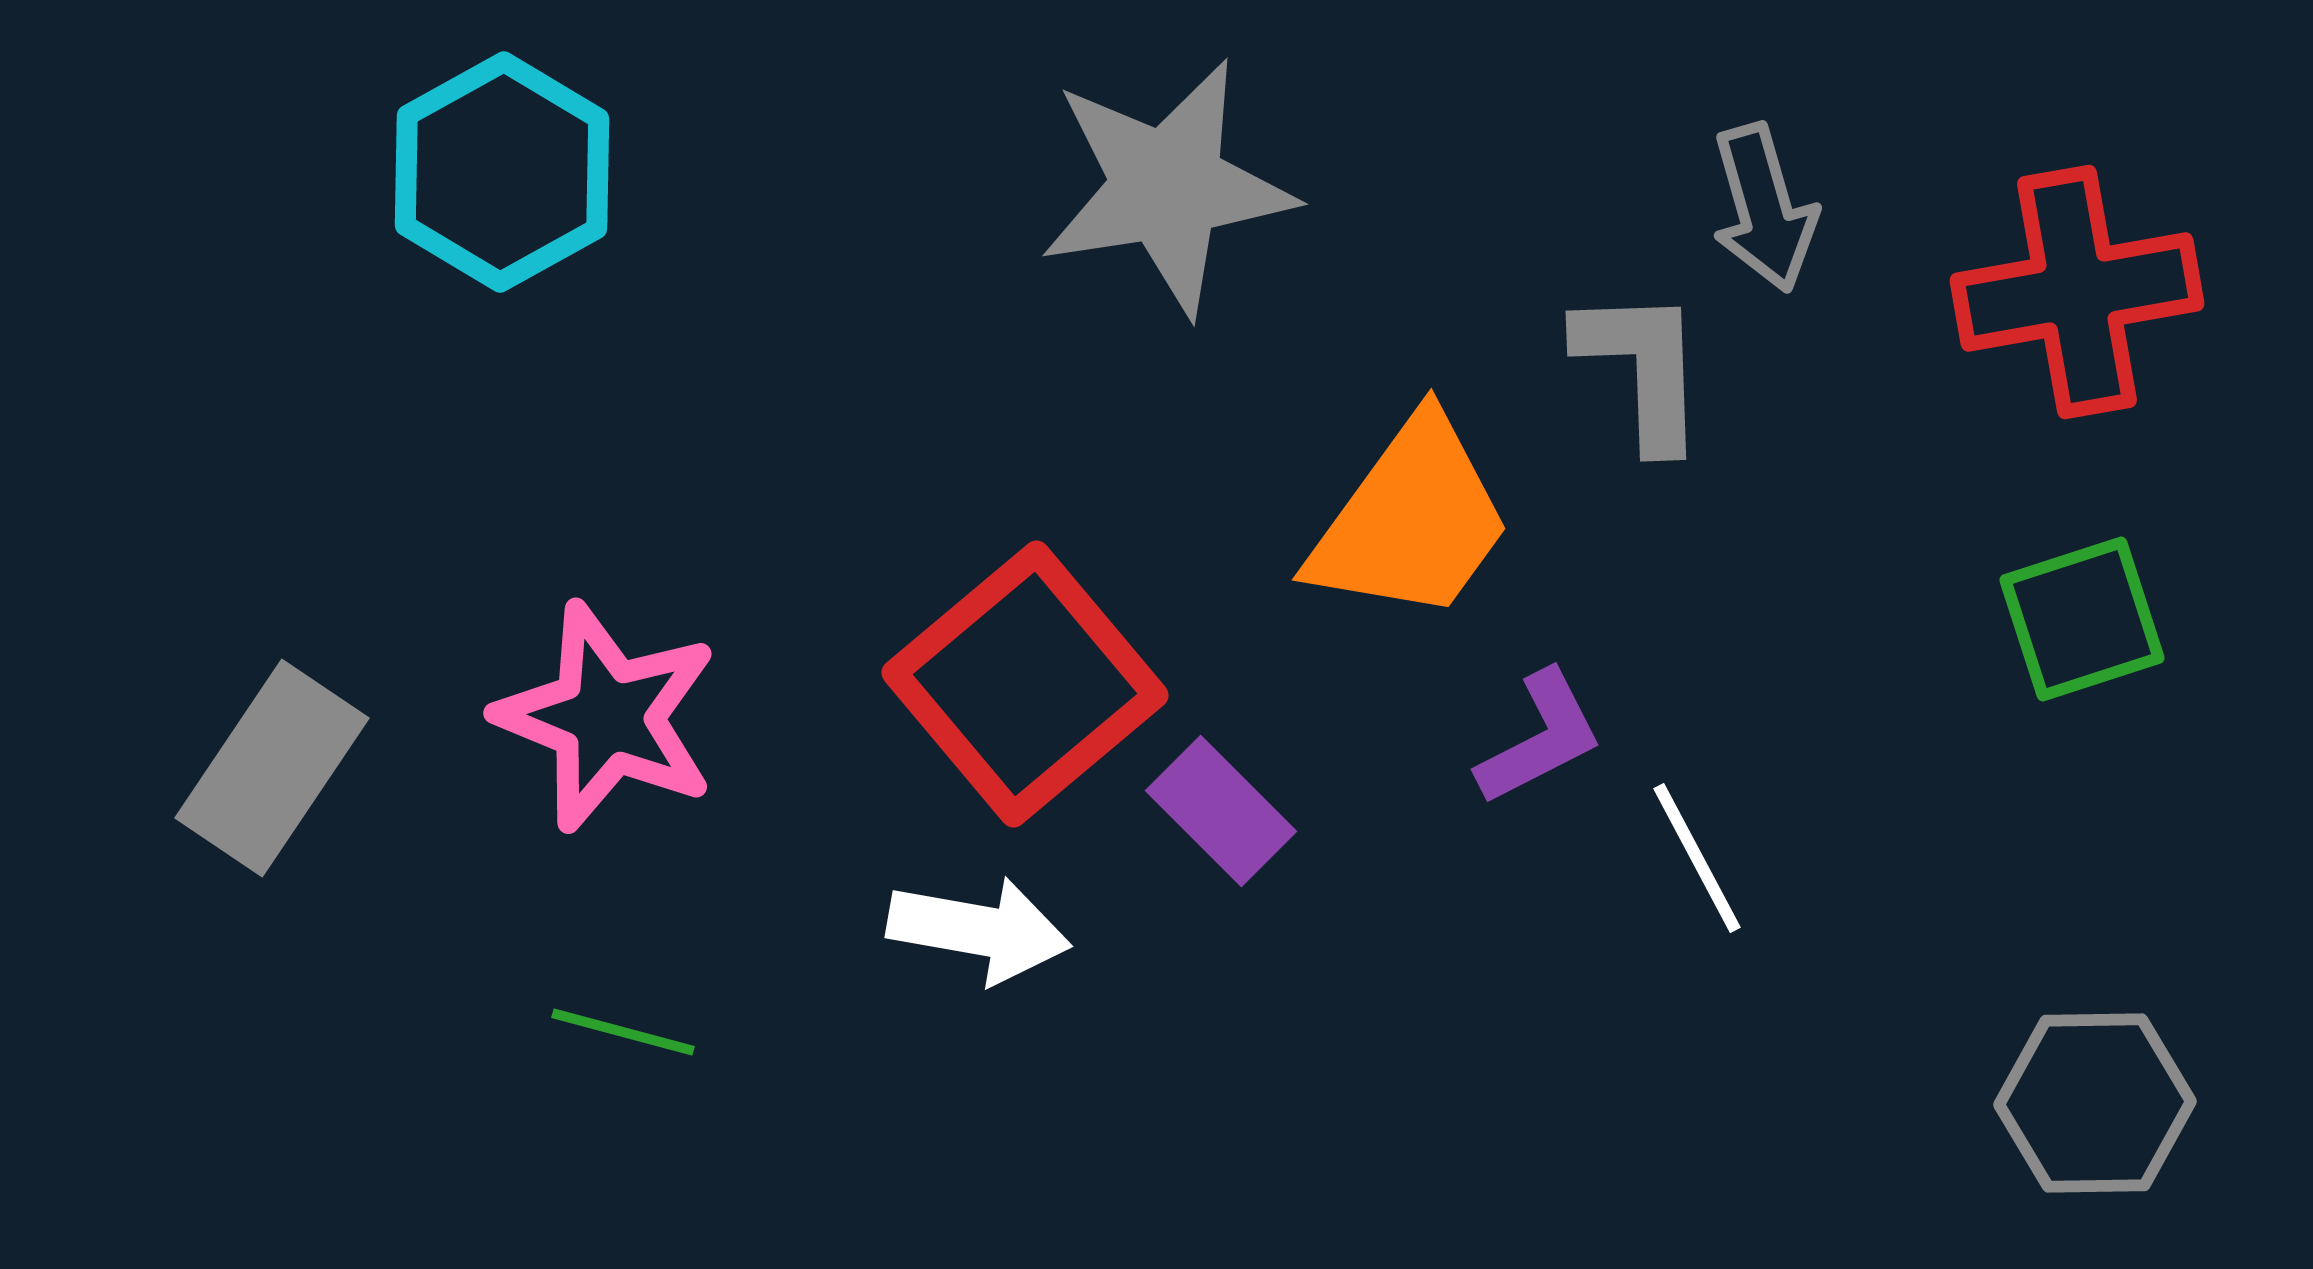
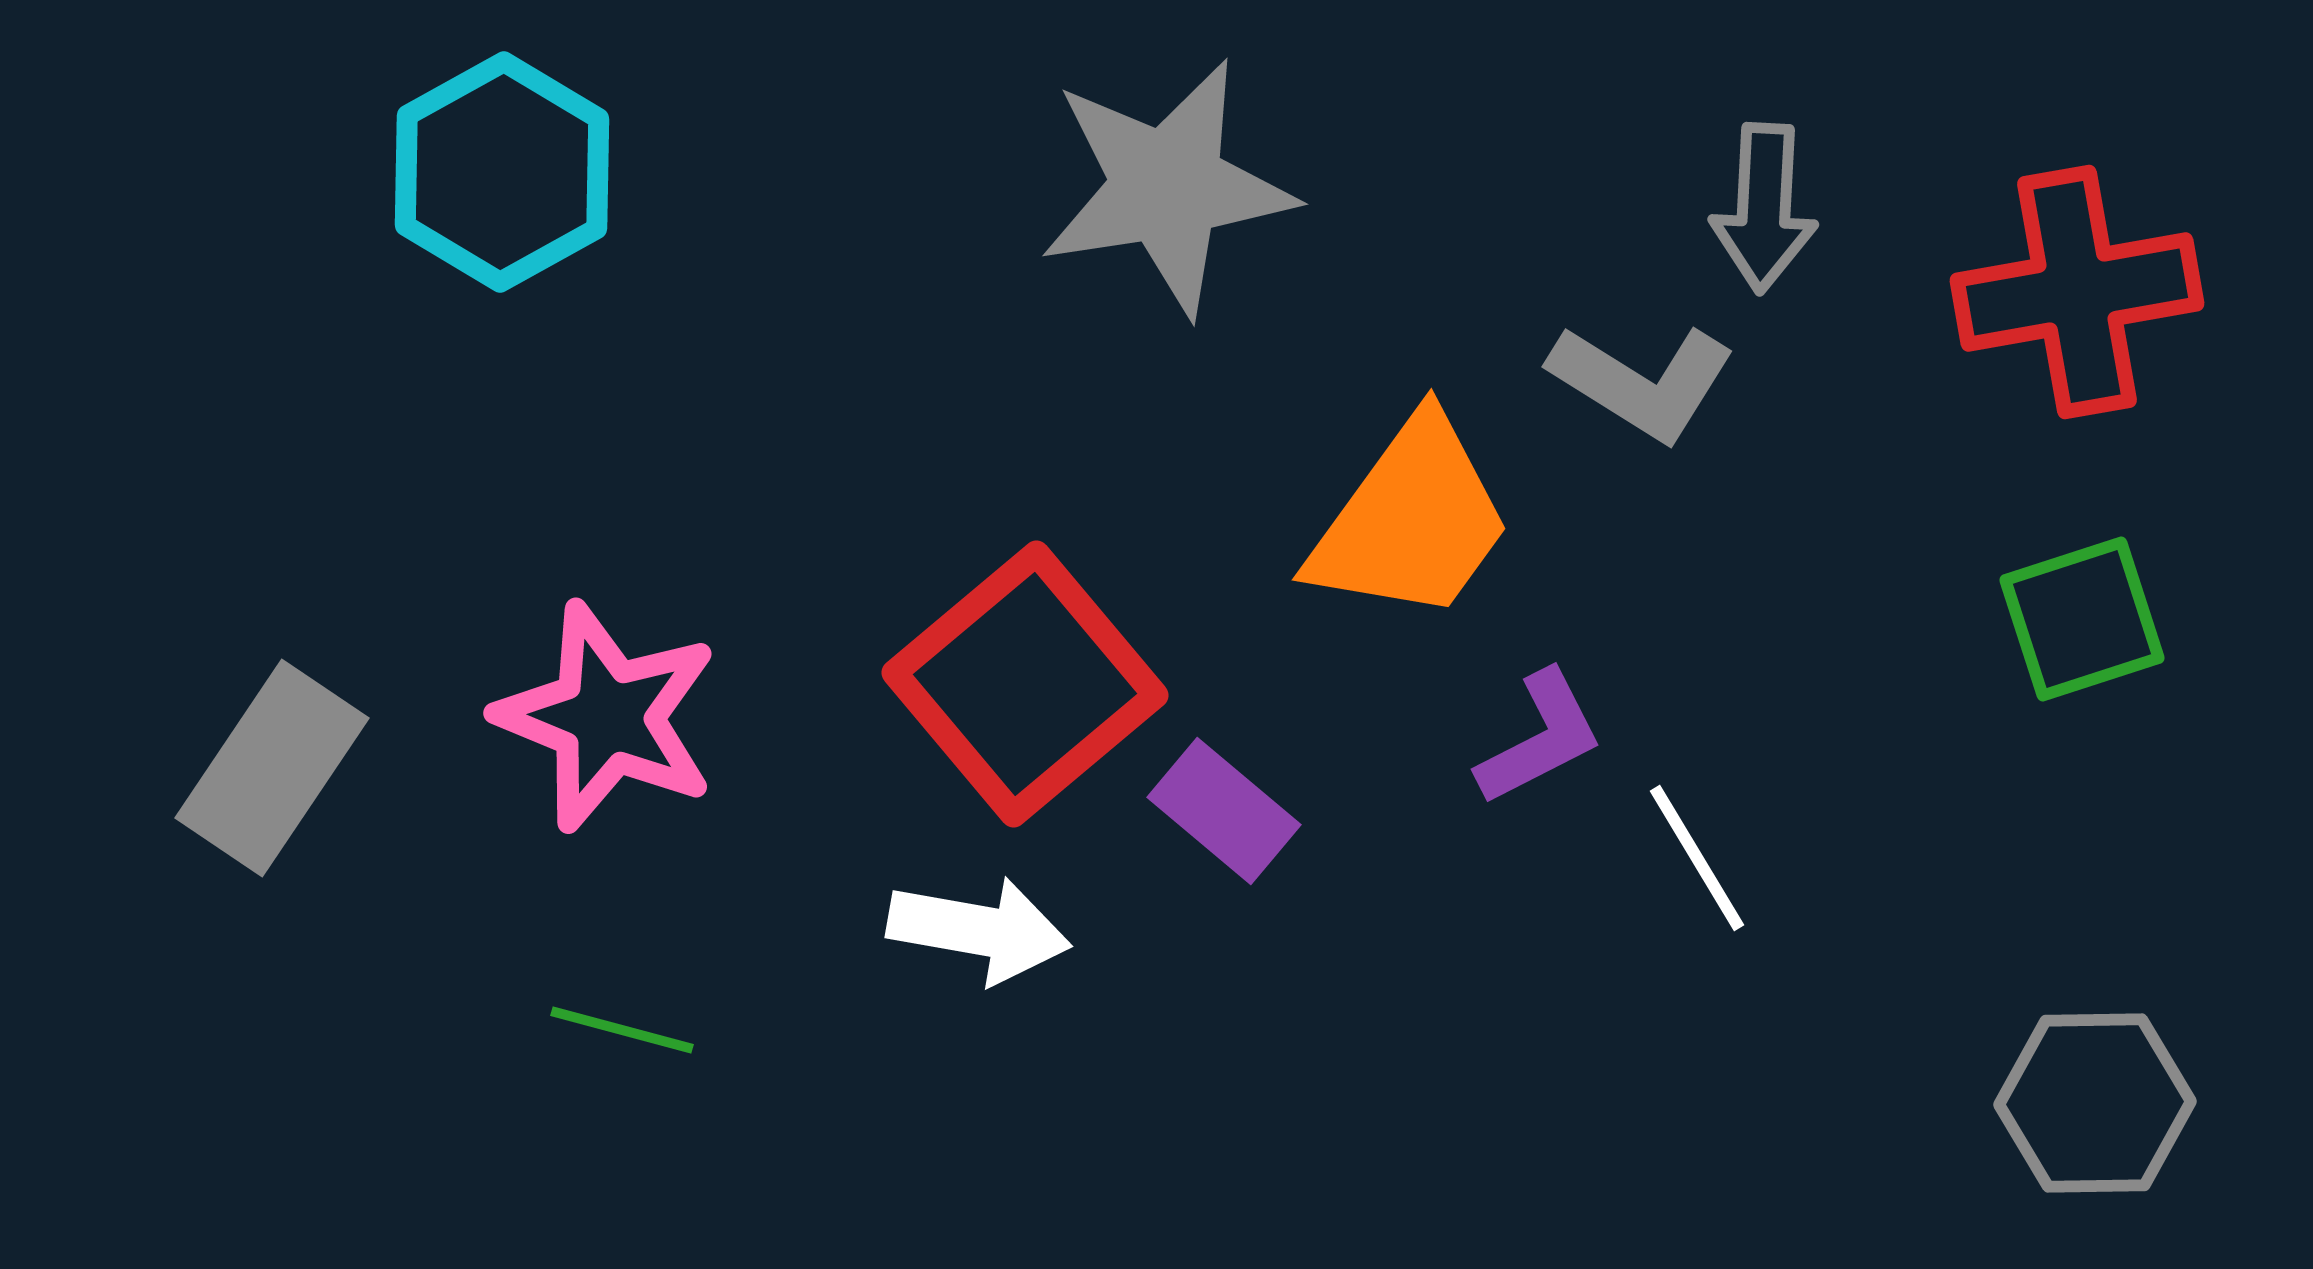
gray arrow: rotated 19 degrees clockwise
gray L-shape: moved 14 px down; rotated 124 degrees clockwise
purple rectangle: moved 3 px right; rotated 5 degrees counterclockwise
white line: rotated 3 degrees counterclockwise
green line: moved 1 px left, 2 px up
